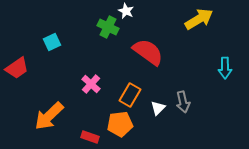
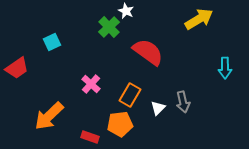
green cross: moved 1 px right; rotated 20 degrees clockwise
